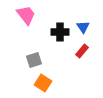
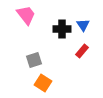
blue triangle: moved 2 px up
black cross: moved 2 px right, 3 px up
